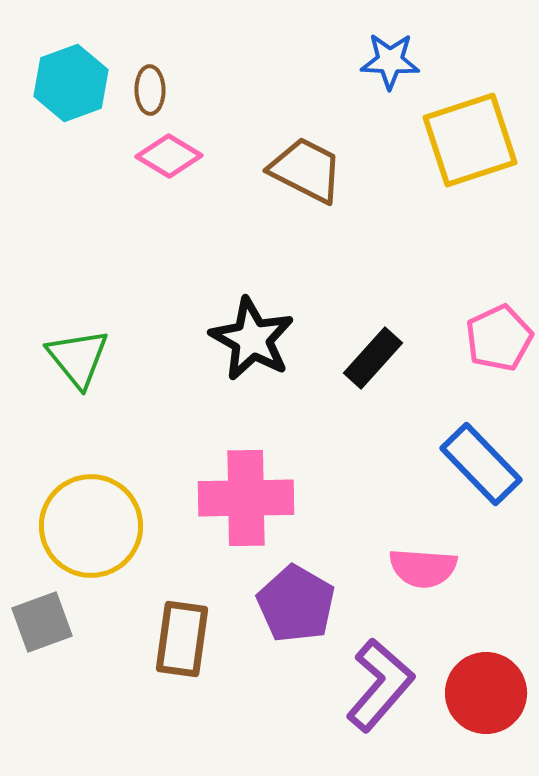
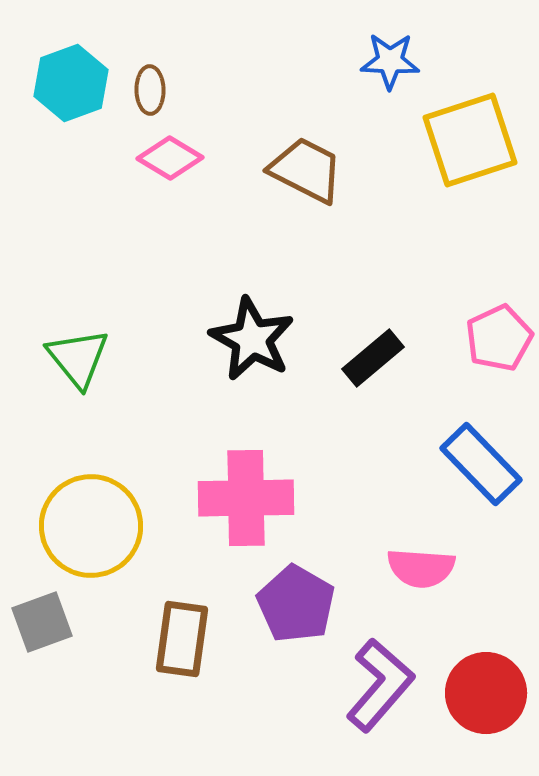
pink diamond: moved 1 px right, 2 px down
black rectangle: rotated 8 degrees clockwise
pink semicircle: moved 2 px left
